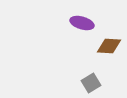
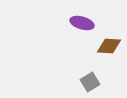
gray square: moved 1 px left, 1 px up
